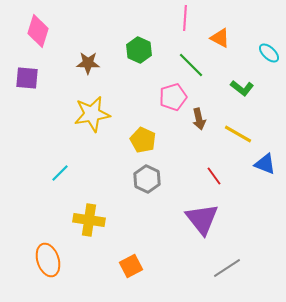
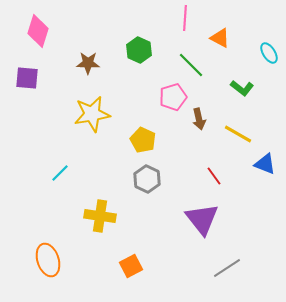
cyan ellipse: rotated 15 degrees clockwise
yellow cross: moved 11 px right, 4 px up
